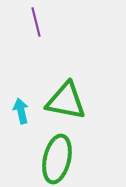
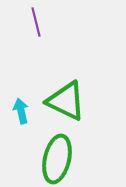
green triangle: rotated 15 degrees clockwise
